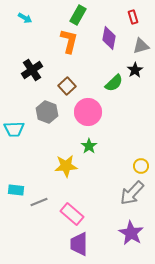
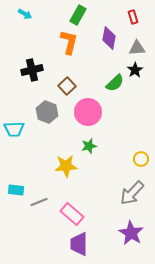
cyan arrow: moved 4 px up
orange L-shape: moved 1 px down
gray triangle: moved 4 px left, 2 px down; rotated 12 degrees clockwise
black cross: rotated 20 degrees clockwise
green semicircle: moved 1 px right
green star: rotated 21 degrees clockwise
yellow circle: moved 7 px up
